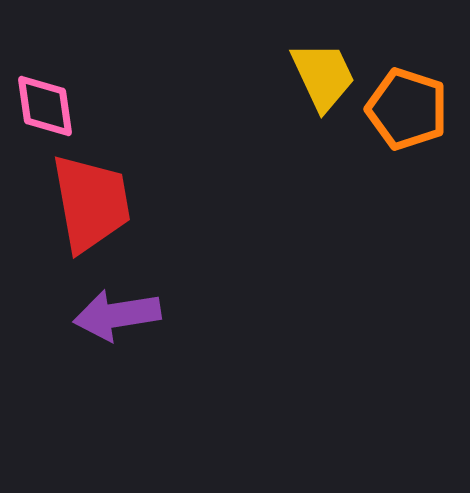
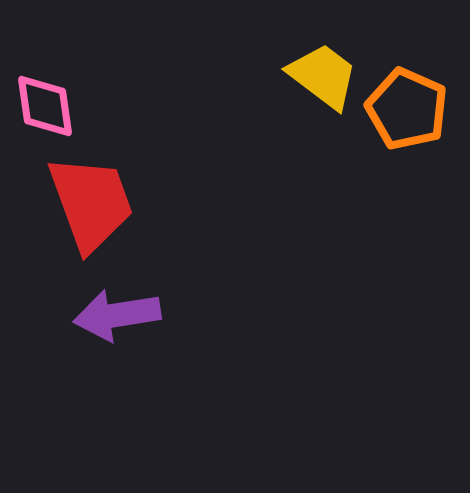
yellow trapezoid: rotated 28 degrees counterclockwise
orange pentagon: rotated 6 degrees clockwise
red trapezoid: rotated 10 degrees counterclockwise
